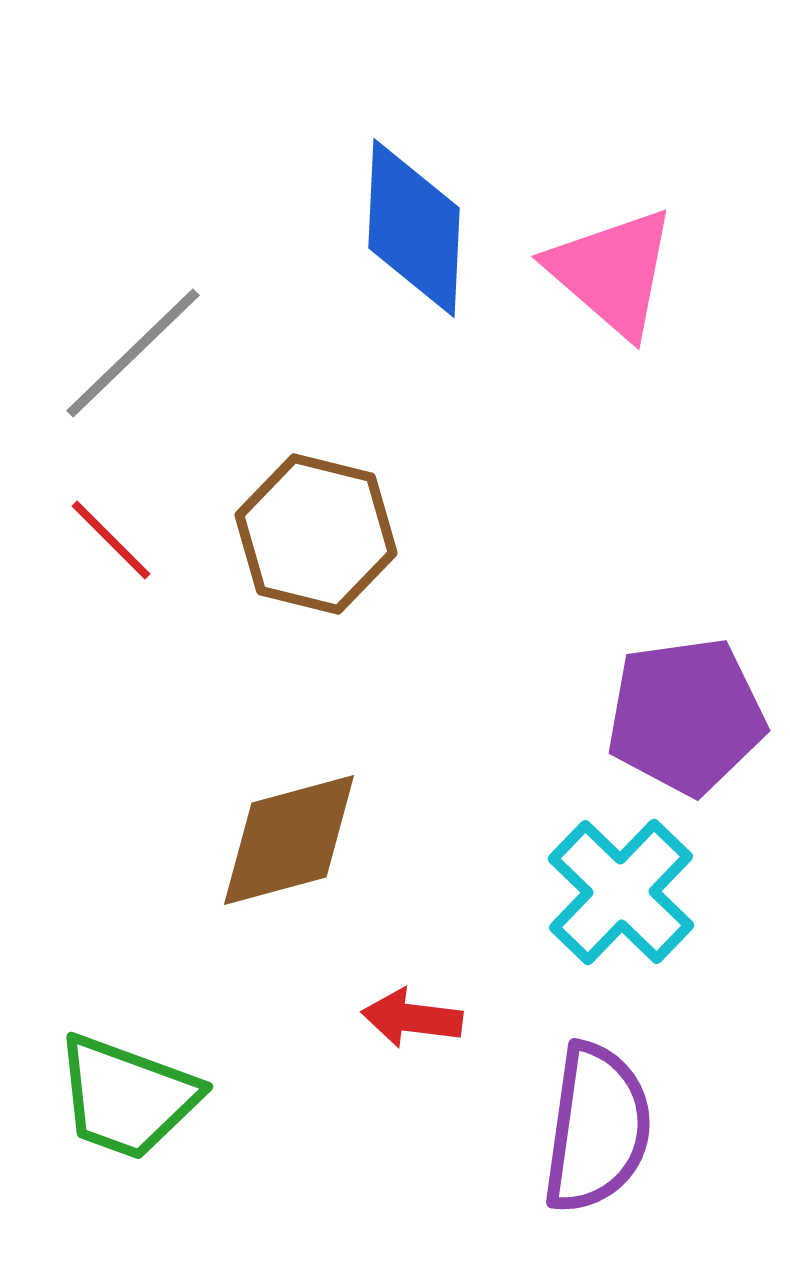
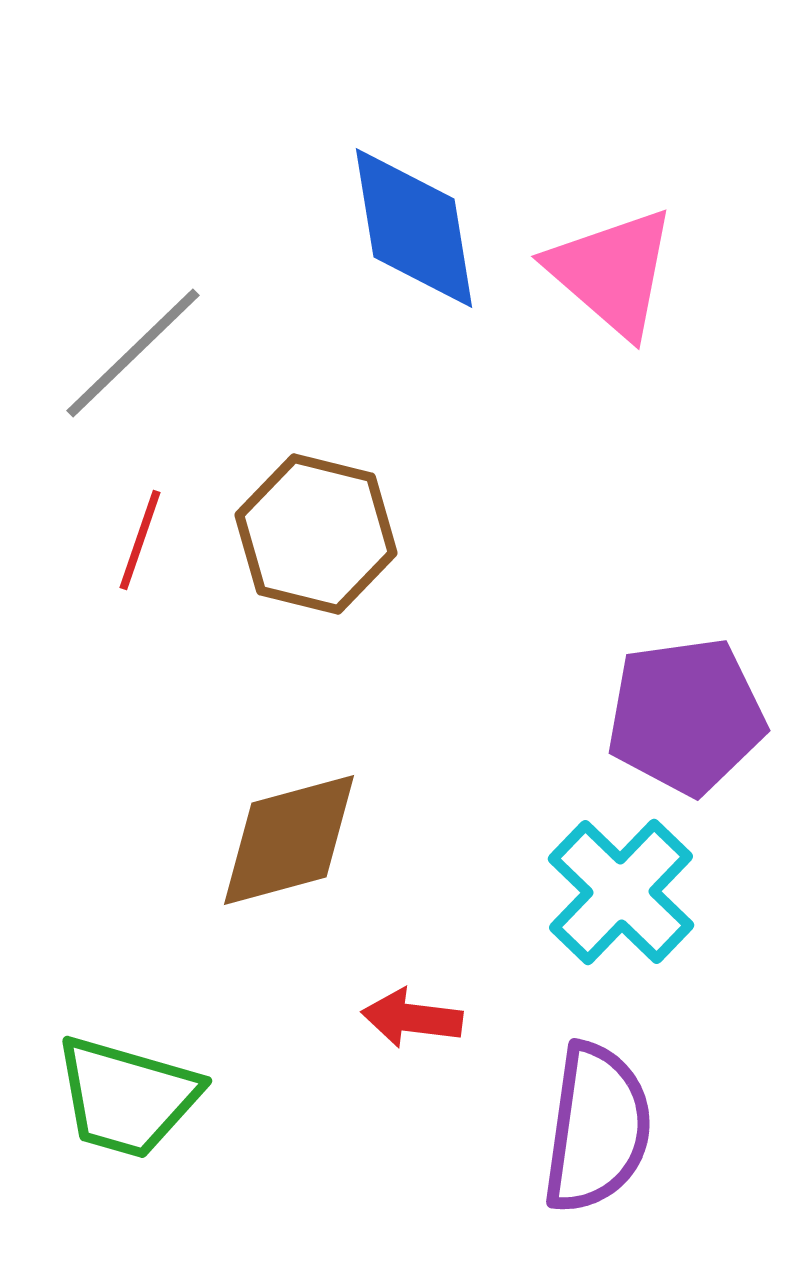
blue diamond: rotated 12 degrees counterclockwise
red line: moved 29 px right; rotated 64 degrees clockwise
green trapezoid: rotated 4 degrees counterclockwise
